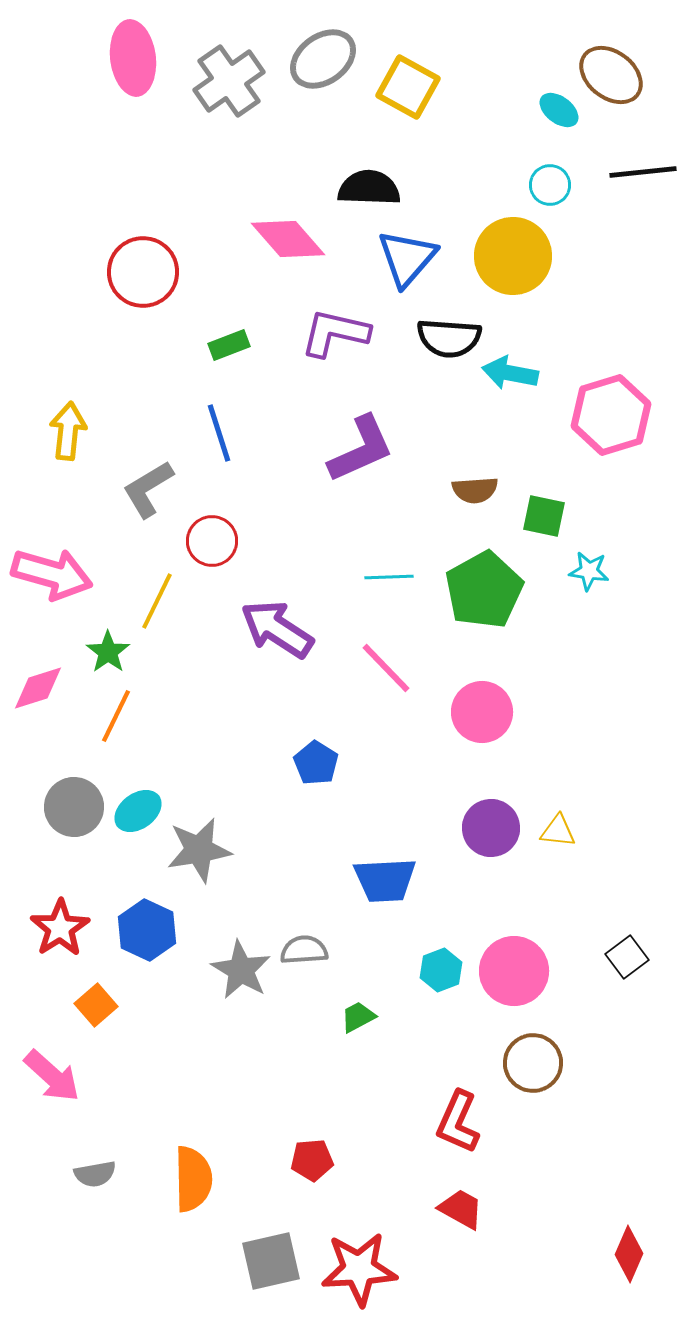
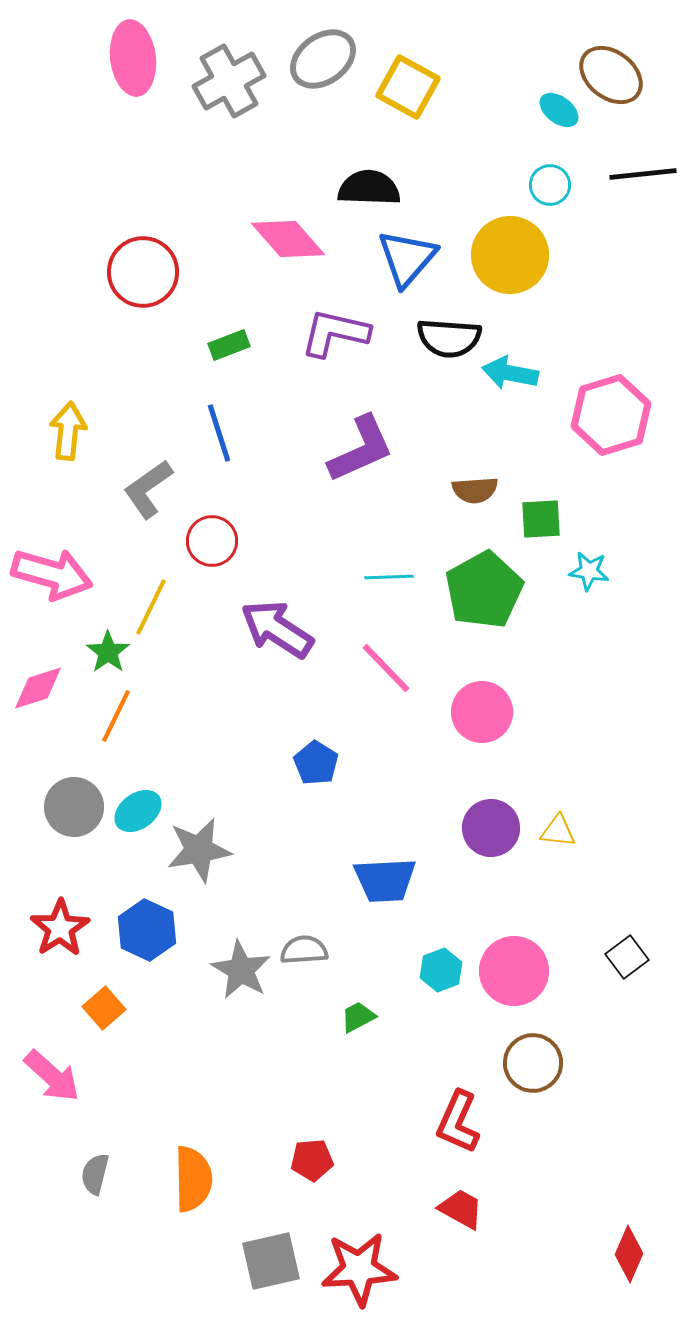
gray cross at (229, 81): rotated 6 degrees clockwise
black line at (643, 172): moved 2 px down
yellow circle at (513, 256): moved 3 px left, 1 px up
gray L-shape at (148, 489): rotated 4 degrees counterclockwise
green square at (544, 516): moved 3 px left, 3 px down; rotated 15 degrees counterclockwise
yellow line at (157, 601): moved 6 px left, 6 px down
orange square at (96, 1005): moved 8 px right, 3 px down
gray semicircle at (95, 1174): rotated 114 degrees clockwise
